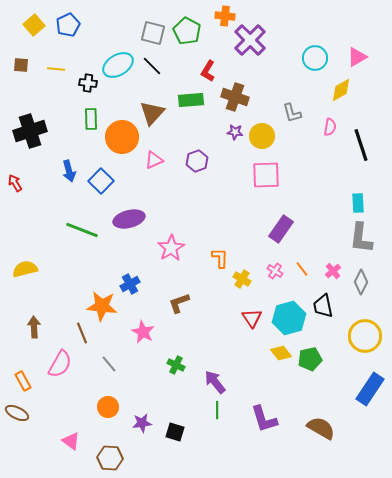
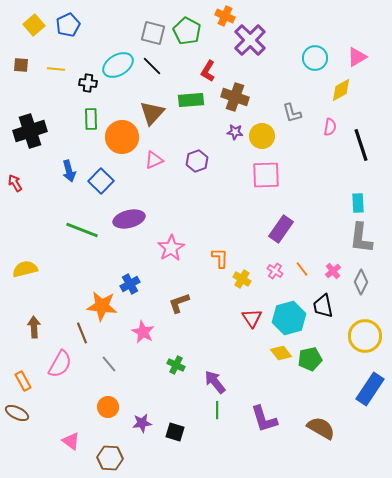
orange cross at (225, 16): rotated 18 degrees clockwise
